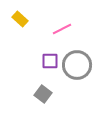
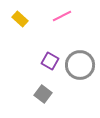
pink line: moved 13 px up
purple square: rotated 30 degrees clockwise
gray circle: moved 3 px right
